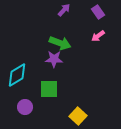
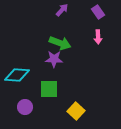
purple arrow: moved 2 px left
pink arrow: moved 1 px down; rotated 56 degrees counterclockwise
cyan diamond: rotated 35 degrees clockwise
yellow square: moved 2 px left, 5 px up
